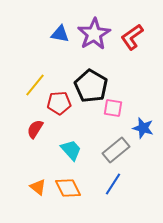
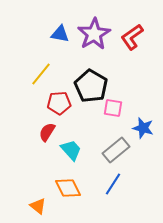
yellow line: moved 6 px right, 11 px up
red semicircle: moved 12 px right, 3 px down
orange triangle: moved 19 px down
